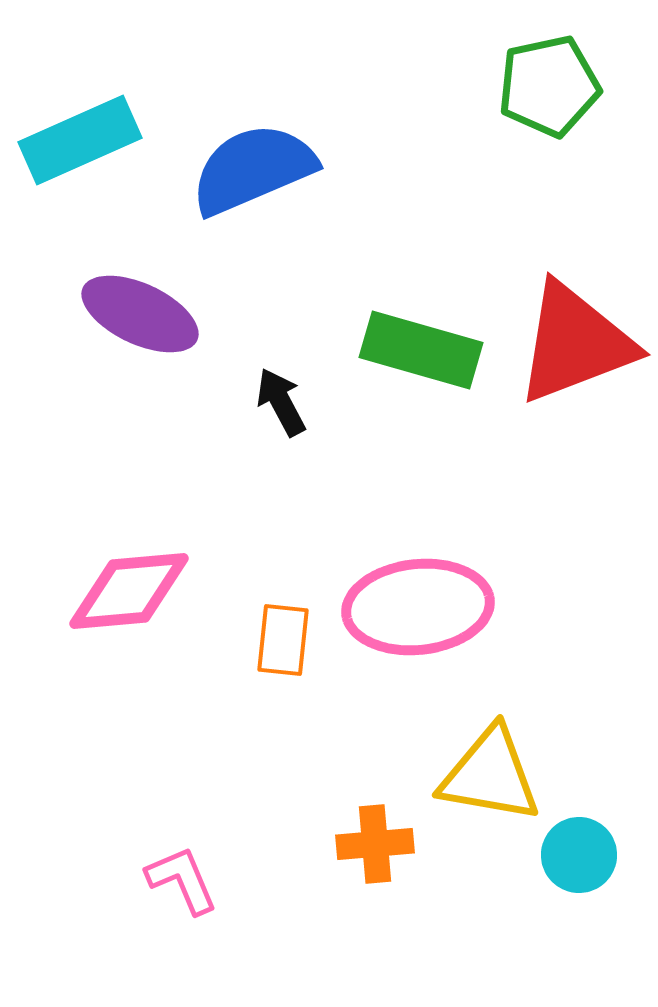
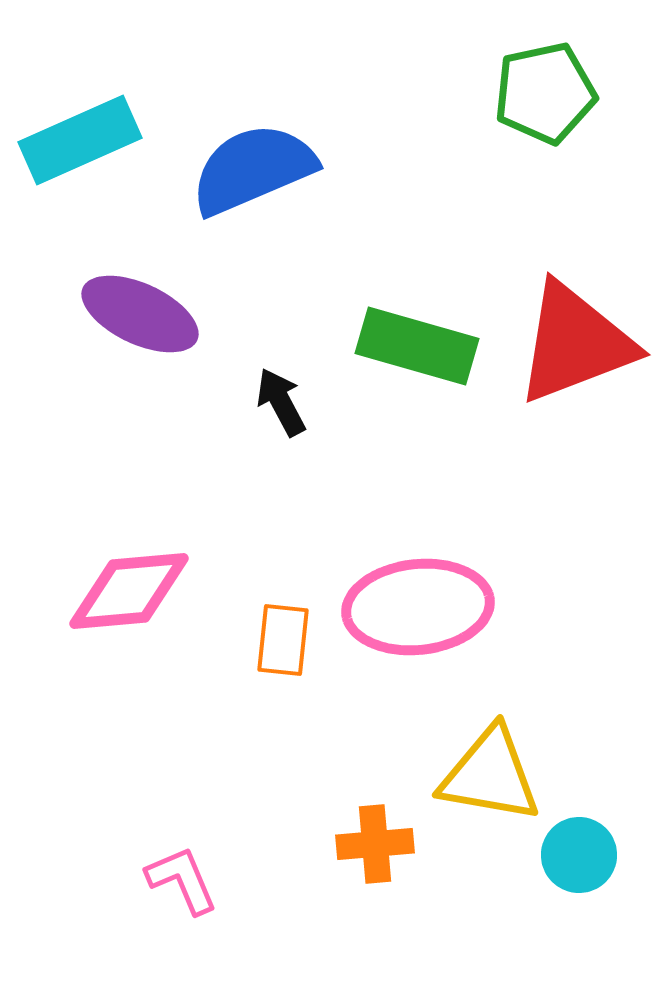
green pentagon: moved 4 px left, 7 px down
green rectangle: moved 4 px left, 4 px up
